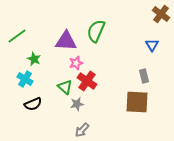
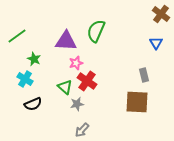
blue triangle: moved 4 px right, 2 px up
gray rectangle: moved 1 px up
